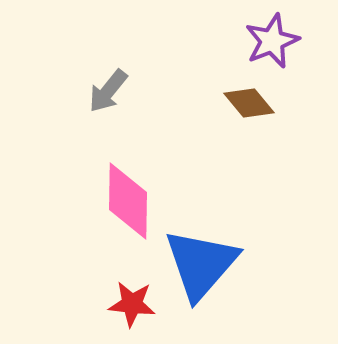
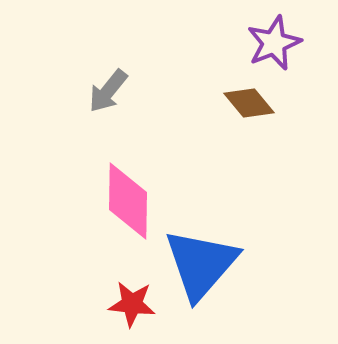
purple star: moved 2 px right, 2 px down
